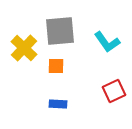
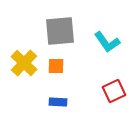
yellow cross: moved 15 px down
blue rectangle: moved 2 px up
